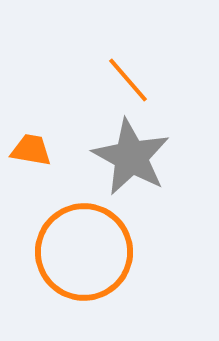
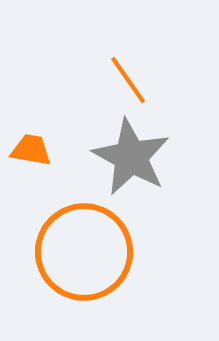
orange line: rotated 6 degrees clockwise
